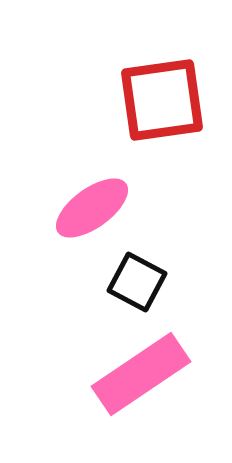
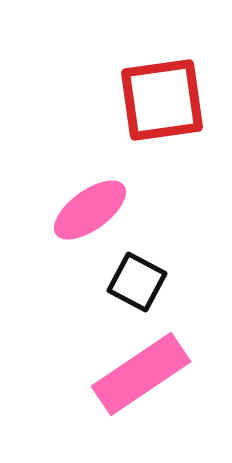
pink ellipse: moved 2 px left, 2 px down
